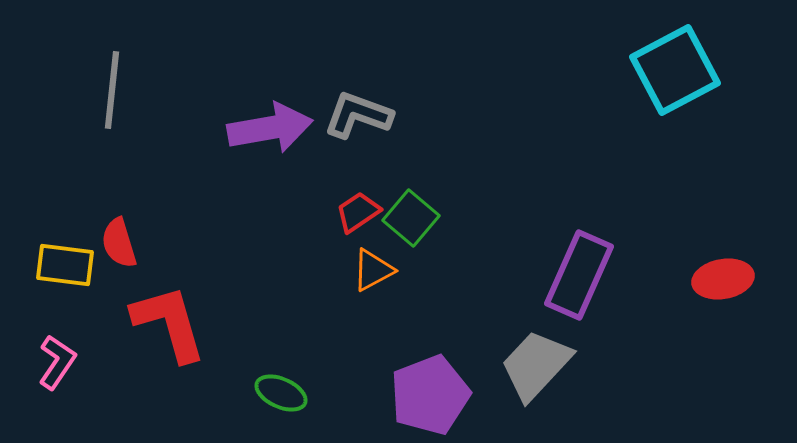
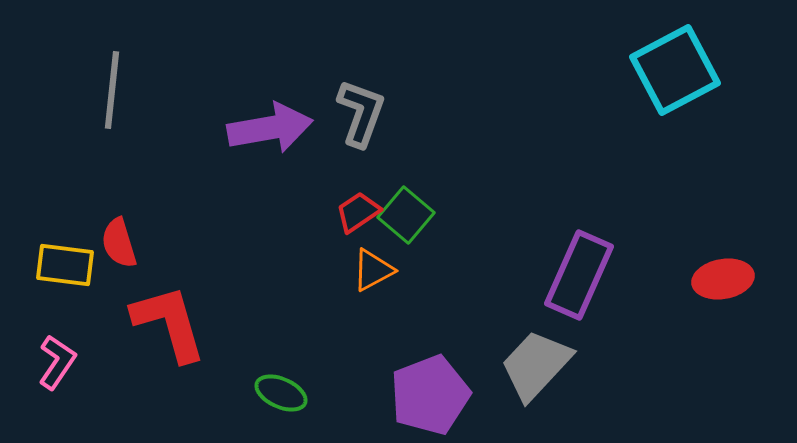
gray L-shape: moved 3 px right, 2 px up; rotated 90 degrees clockwise
green square: moved 5 px left, 3 px up
